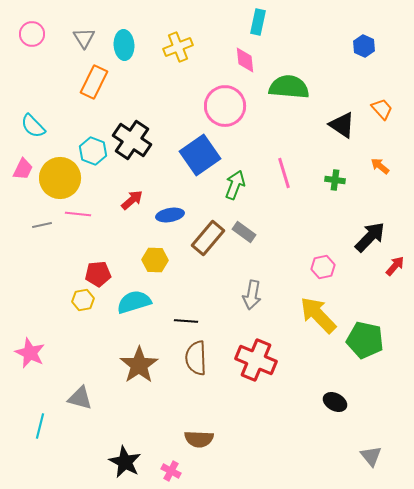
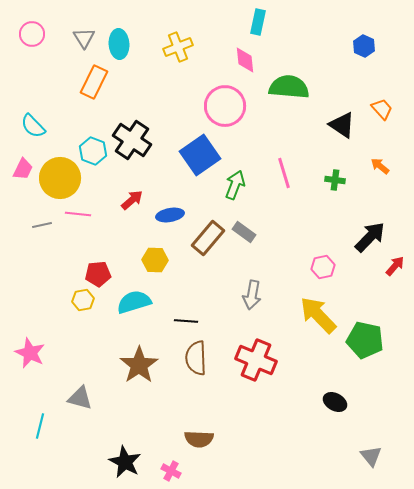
cyan ellipse at (124, 45): moved 5 px left, 1 px up
